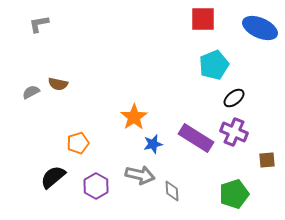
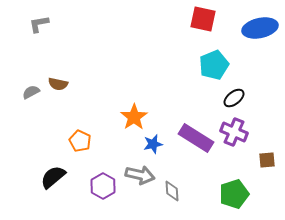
red square: rotated 12 degrees clockwise
blue ellipse: rotated 36 degrees counterclockwise
orange pentagon: moved 2 px right, 2 px up; rotated 30 degrees counterclockwise
purple hexagon: moved 7 px right
